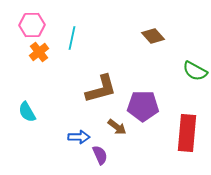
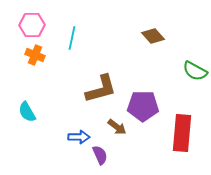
orange cross: moved 4 px left, 3 px down; rotated 30 degrees counterclockwise
red rectangle: moved 5 px left
